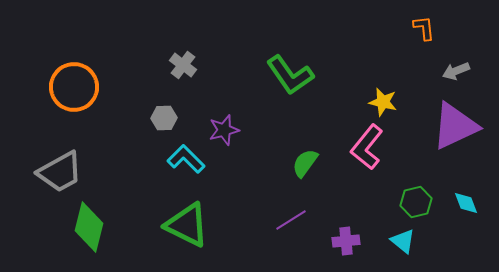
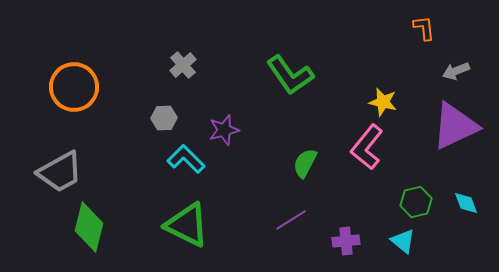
gray cross: rotated 12 degrees clockwise
green semicircle: rotated 8 degrees counterclockwise
